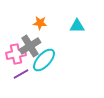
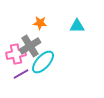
cyan ellipse: moved 1 px left, 2 px down
